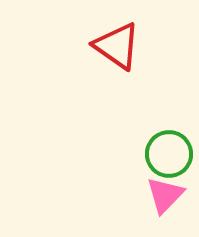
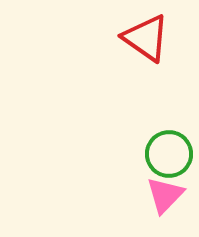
red triangle: moved 29 px right, 8 px up
